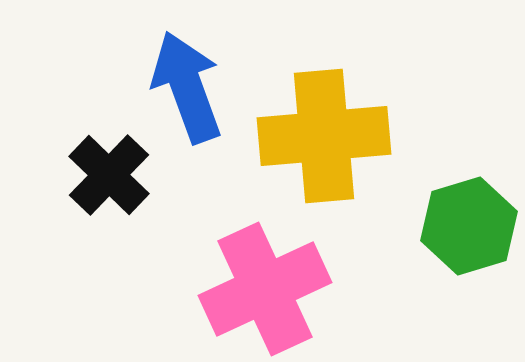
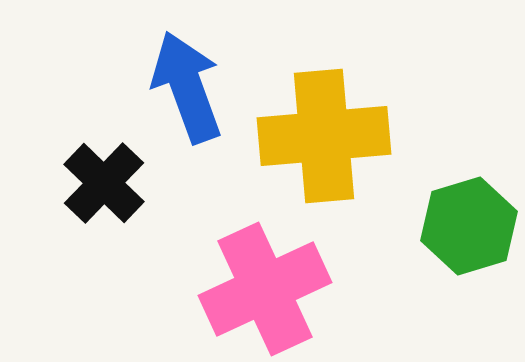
black cross: moved 5 px left, 8 px down
